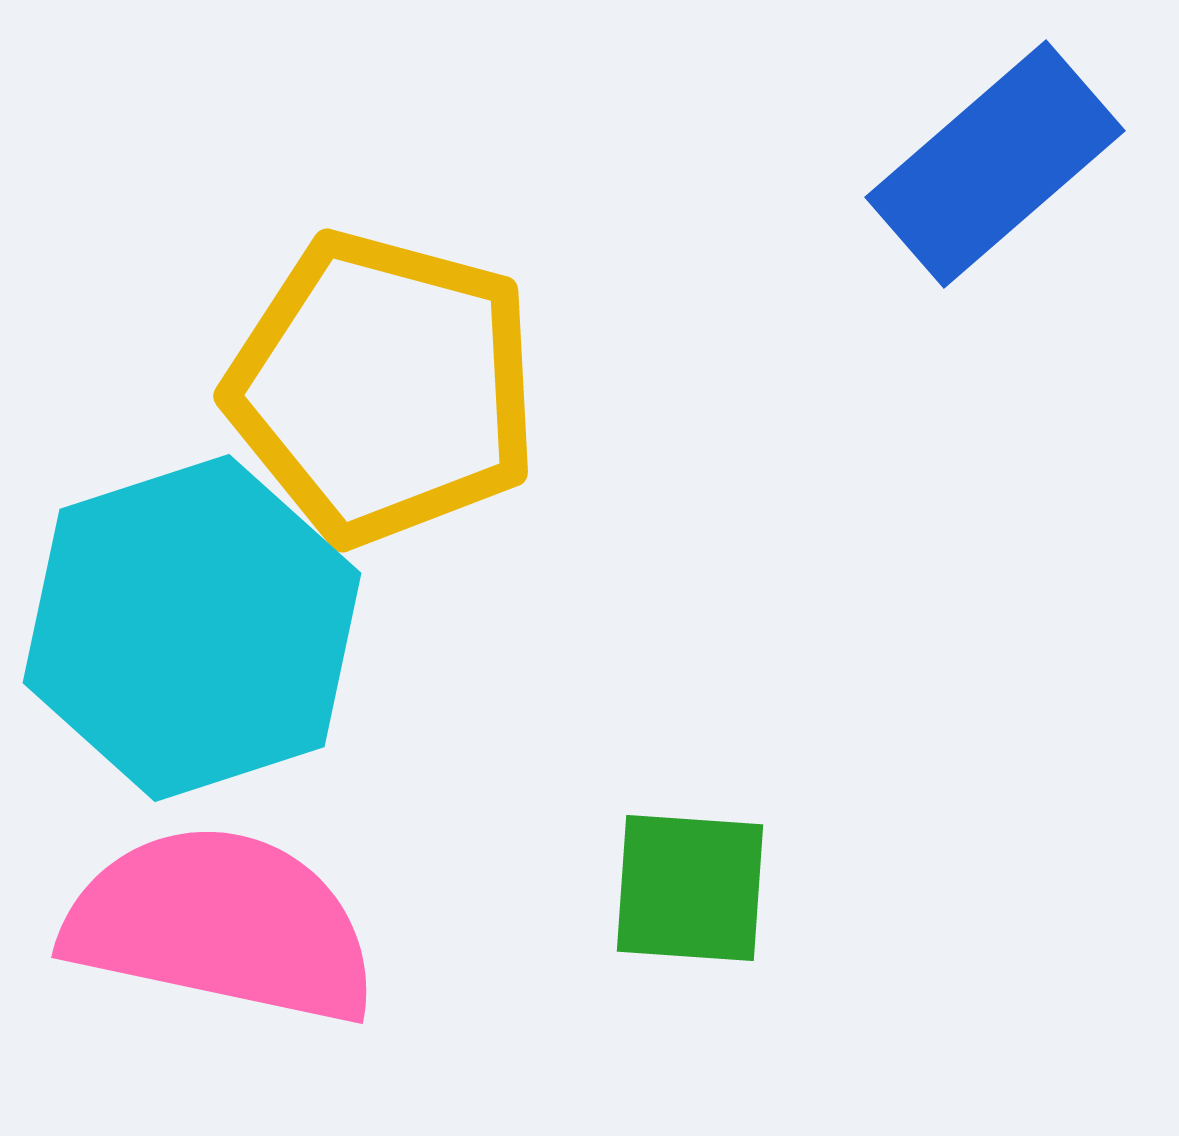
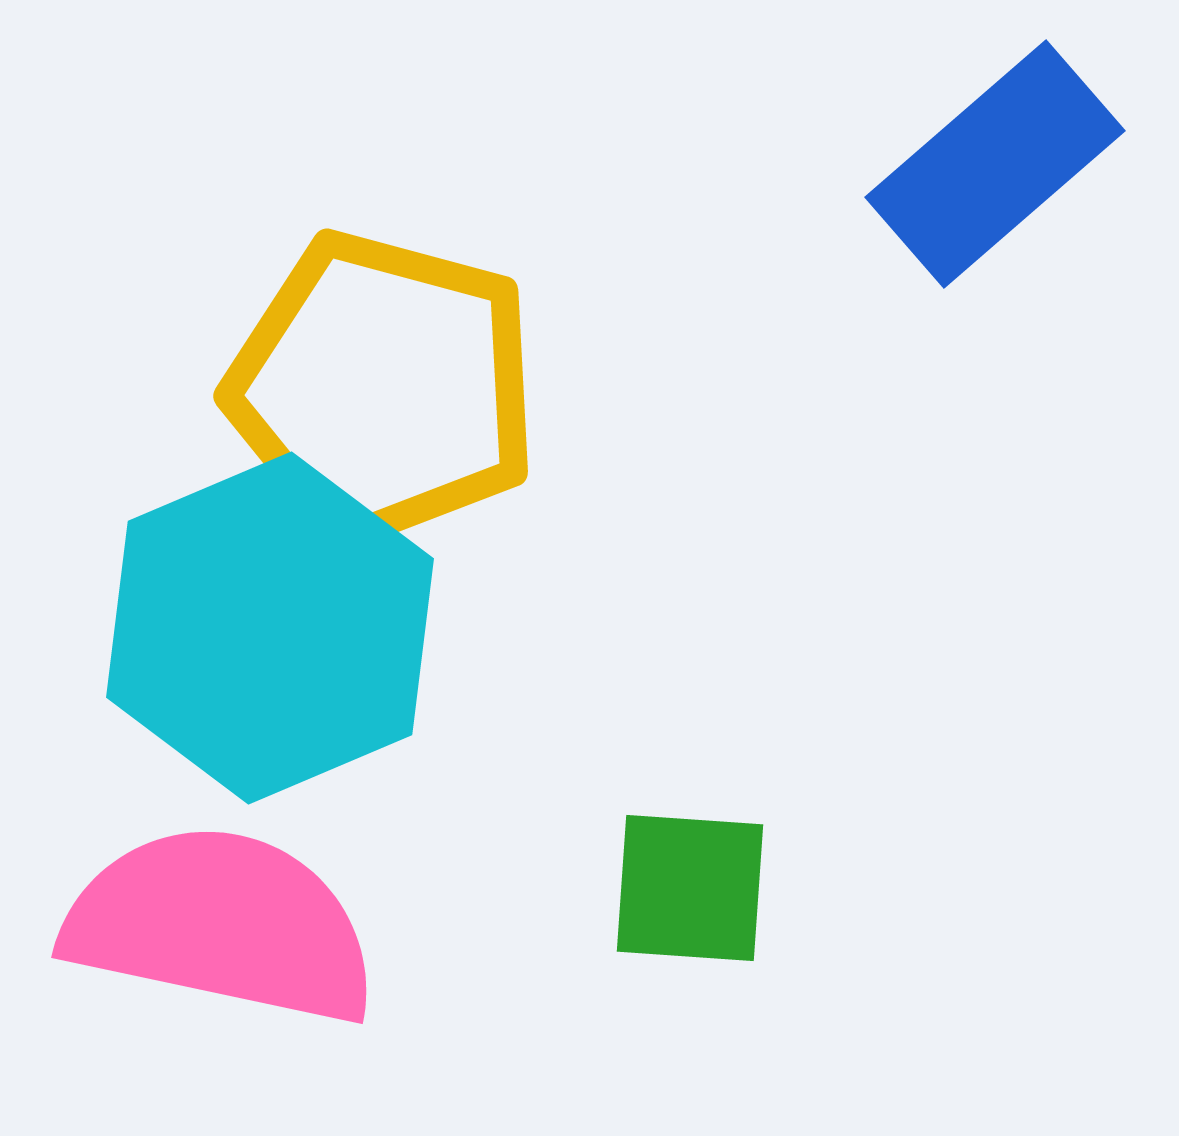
cyan hexagon: moved 78 px right; rotated 5 degrees counterclockwise
